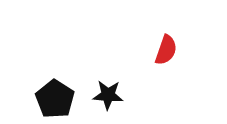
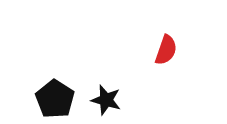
black star: moved 2 px left, 5 px down; rotated 12 degrees clockwise
